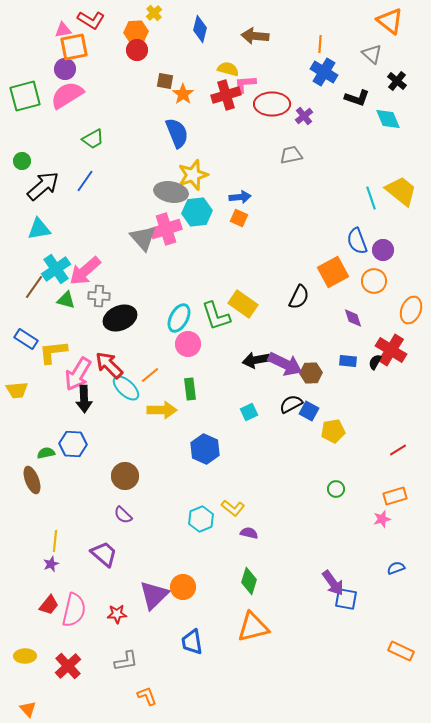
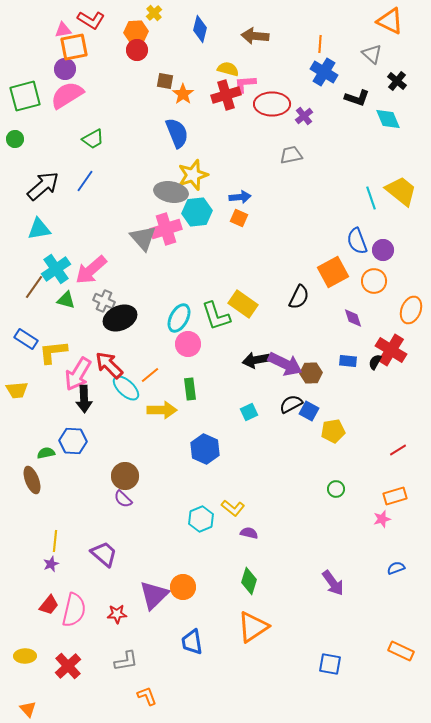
orange triangle at (390, 21): rotated 12 degrees counterclockwise
green circle at (22, 161): moved 7 px left, 22 px up
pink arrow at (85, 271): moved 6 px right, 1 px up
gray cross at (99, 296): moved 5 px right, 5 px down; rotated 20 degrees clockwise
blue hexagon at (73, 444): moved 3 px up
purple semicircle at (123, 515): moved 16 px up
blue square at (346, 599): moved 16 px left, 65 px down
orange triangle at (253, 627): rotated 20 degrees counterclockwise
